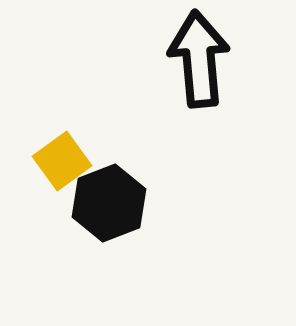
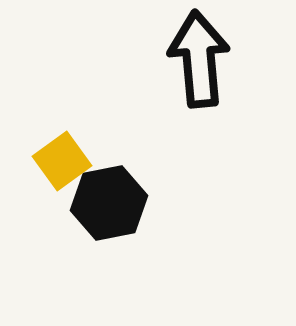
black hexagon: rotated 10 degrees clockwise
